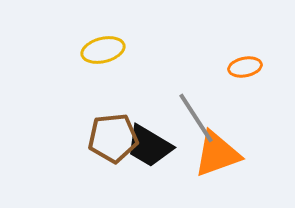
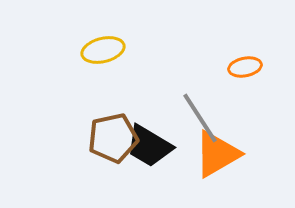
gray line: moved 4 px right
brown pentagon: rotated 6 degrees counterclockwise
orange triangle: rotated 10 degrees counterclockwise
